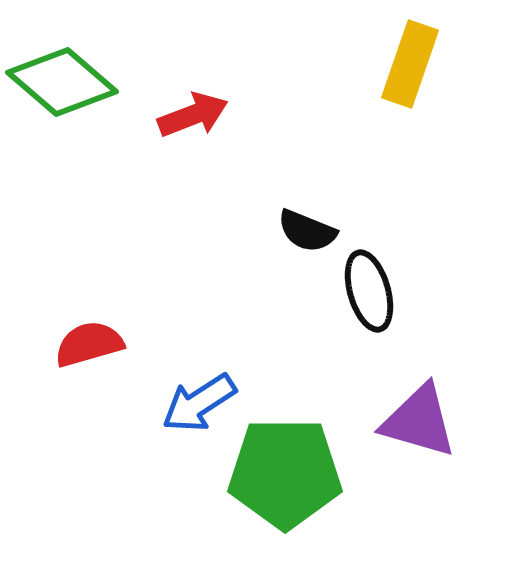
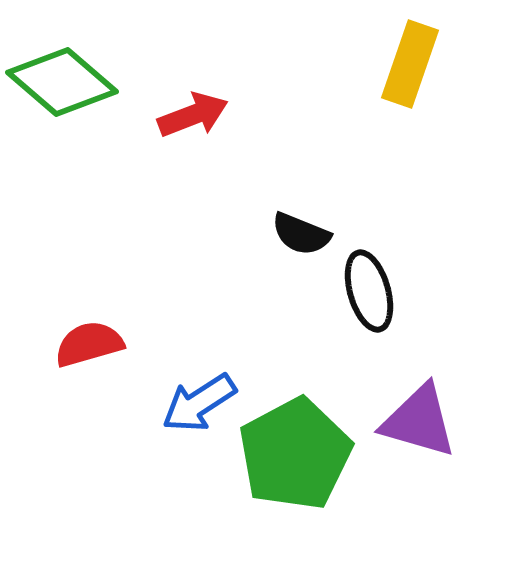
black semicircle: moved 6 px left, 3 px down
green pentagon: moved 10 px right, 19 px up; rotated 28 degrees counterclockwise
